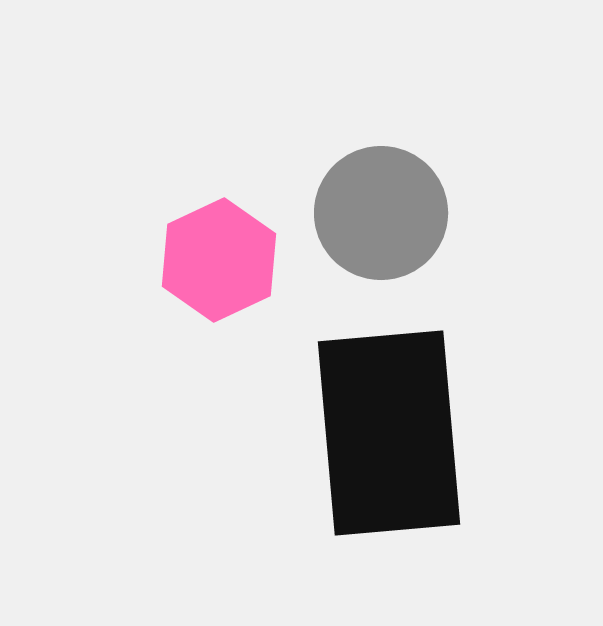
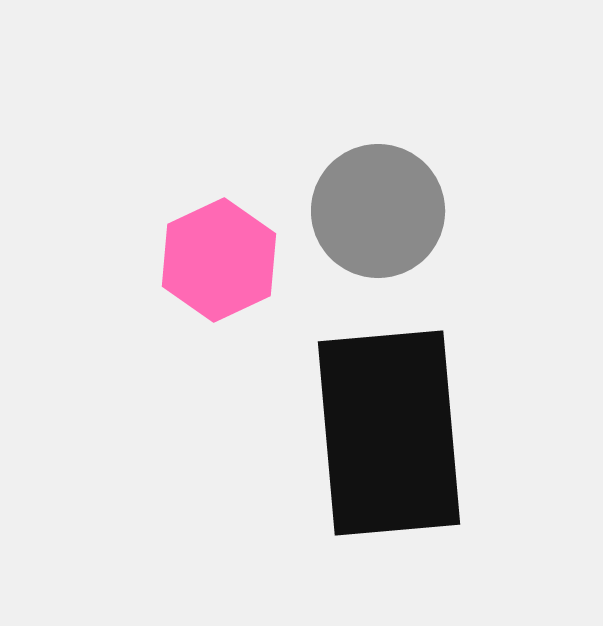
gray circle: moved 3 px left, 2 px up
